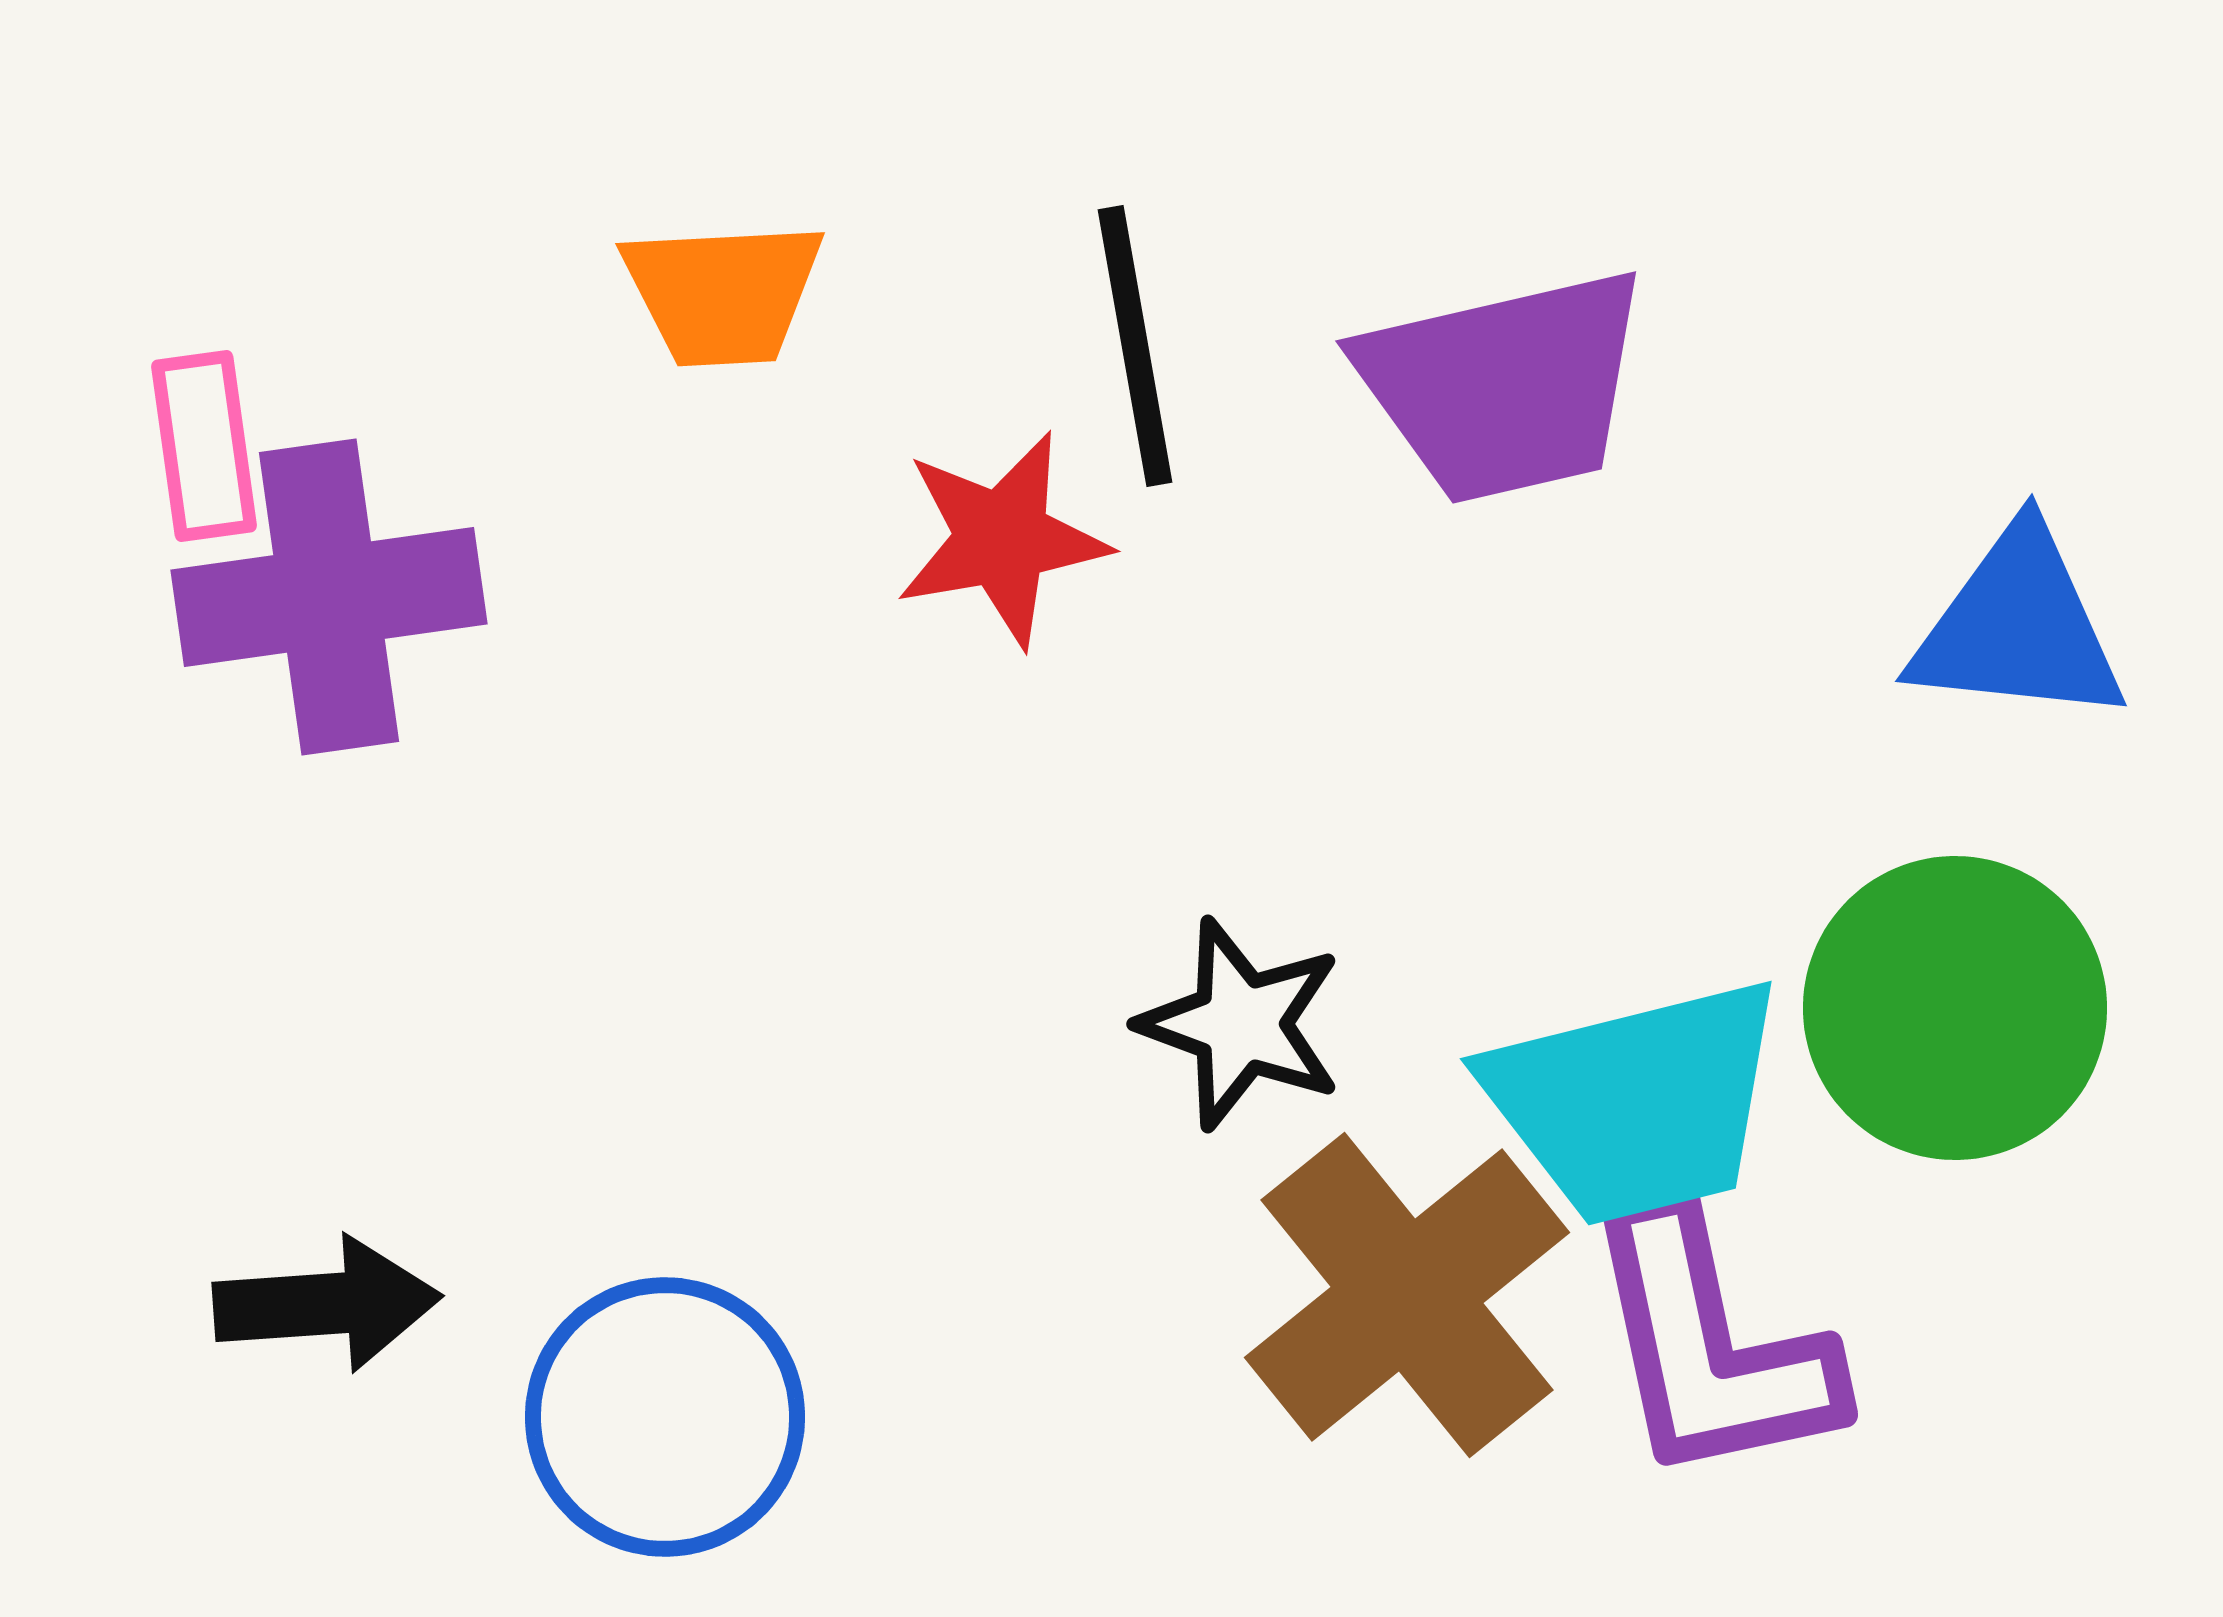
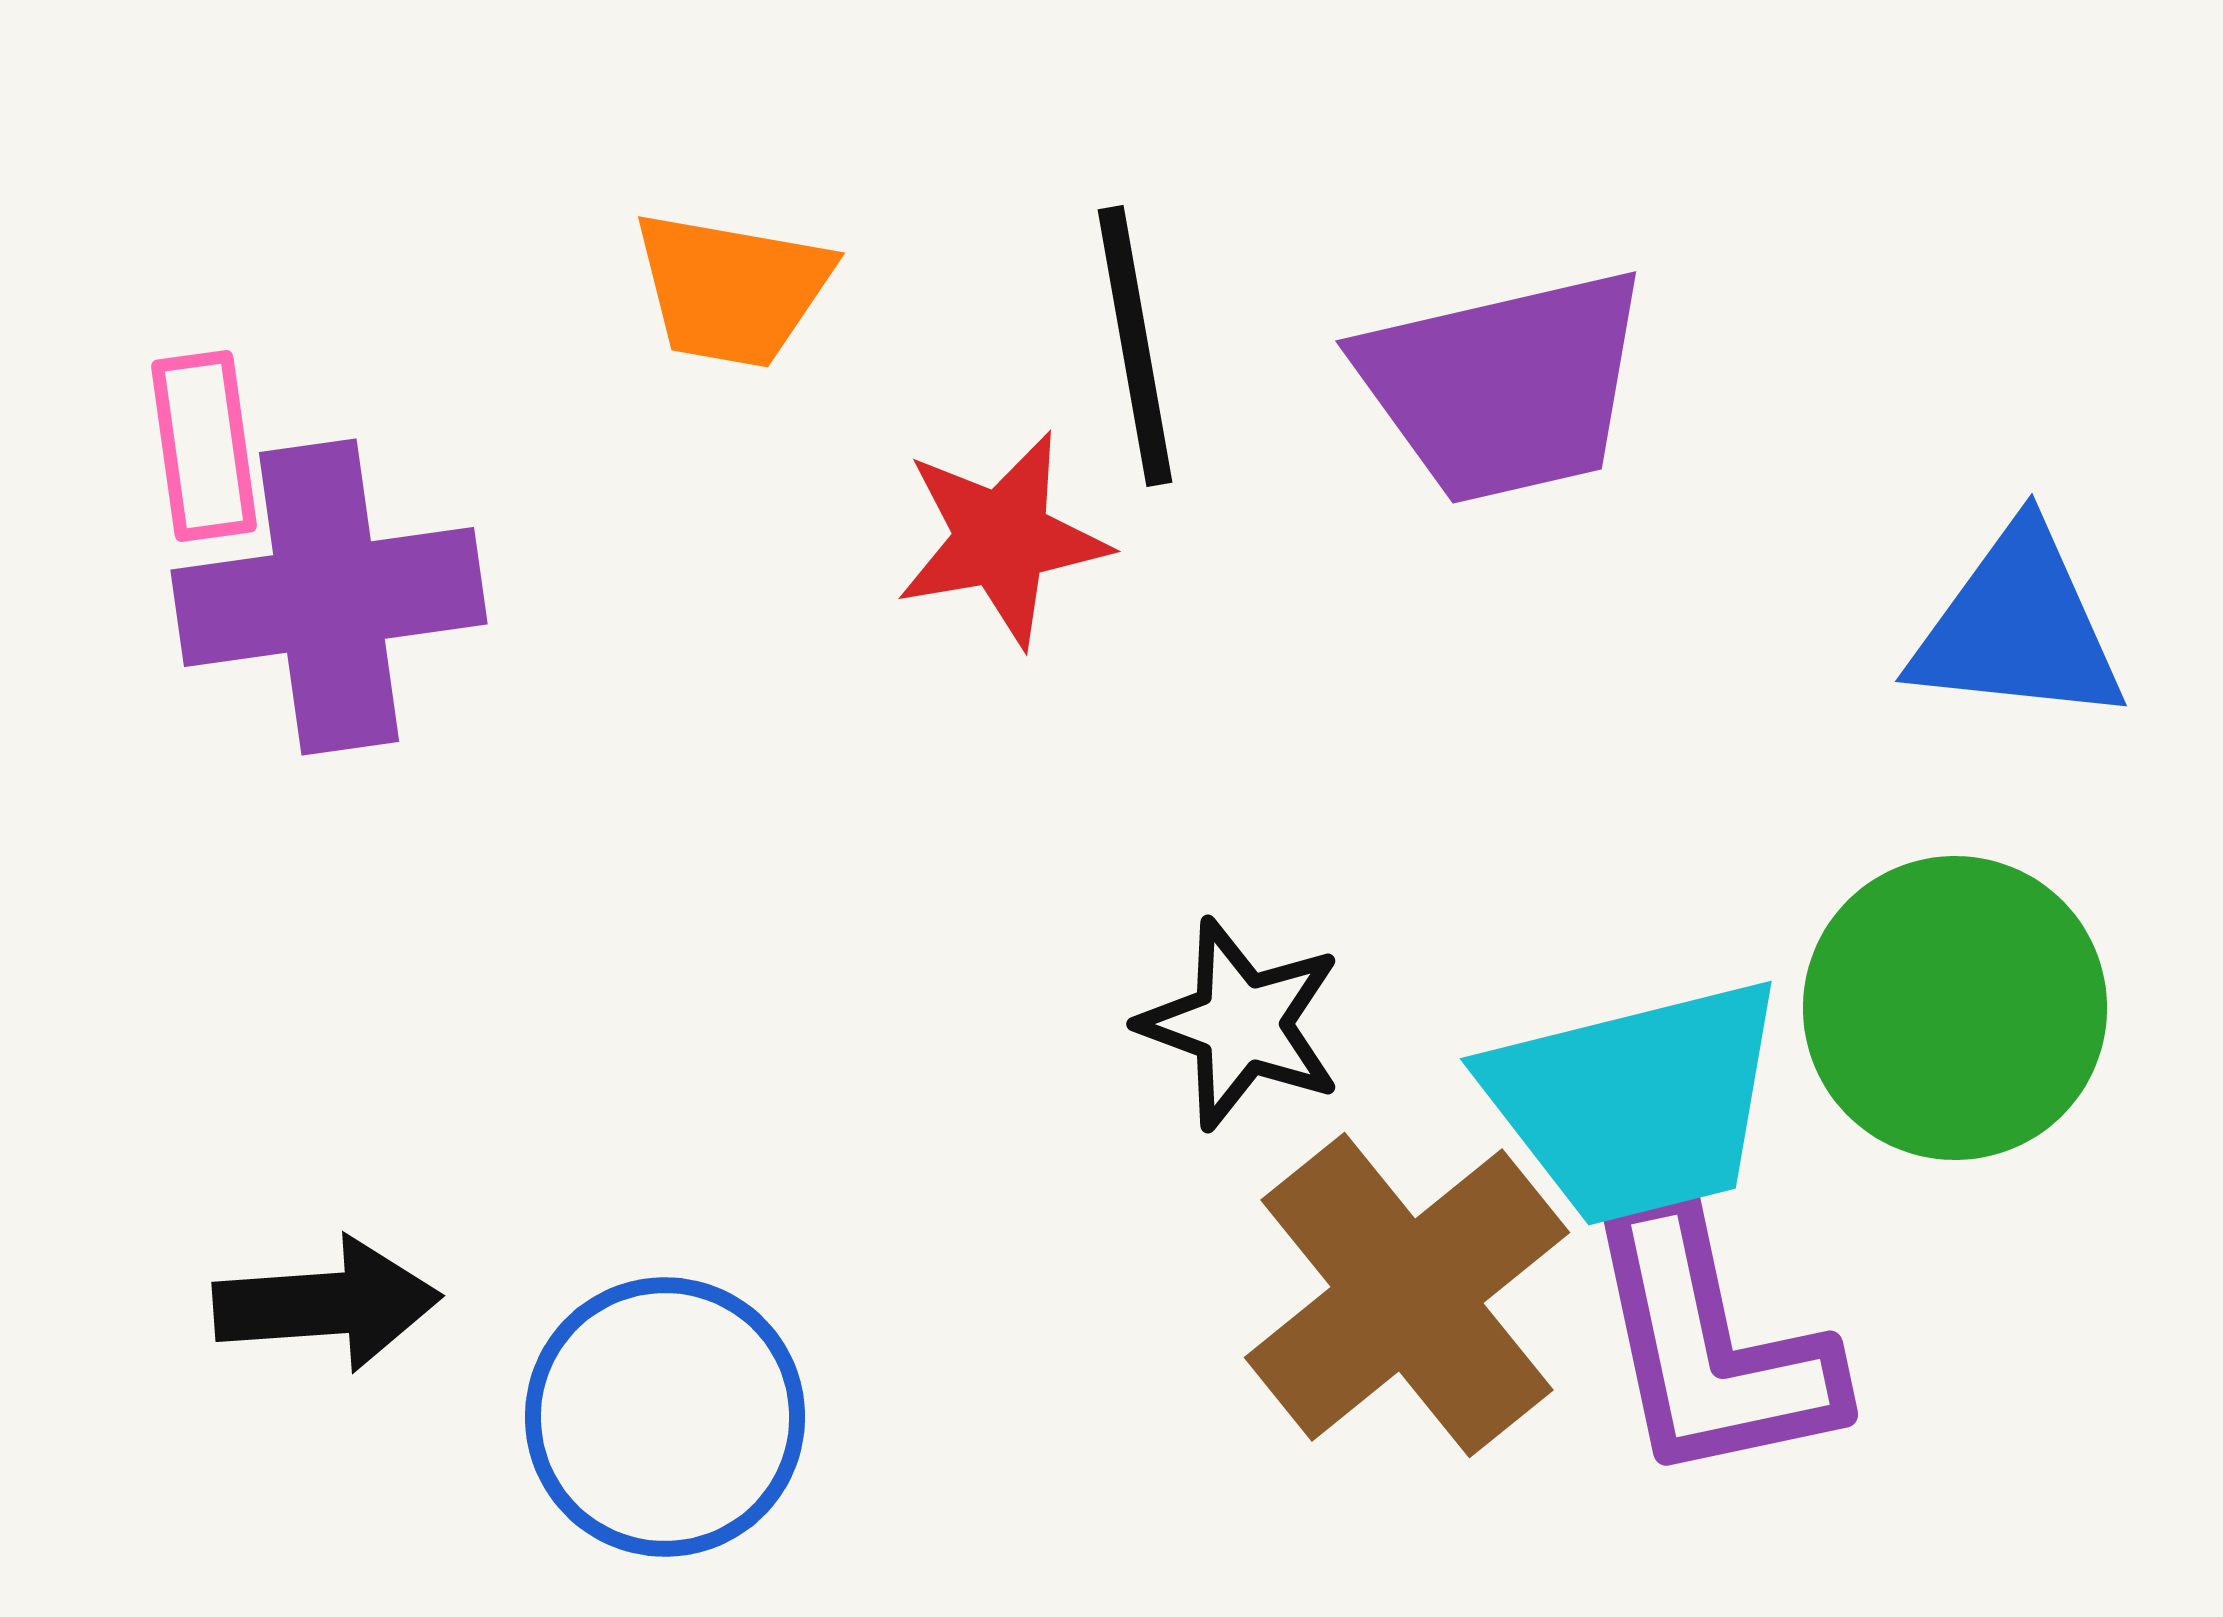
orange trapezoid: moved 9 px right, 4 px up; rotated 13 degrees clockwise
